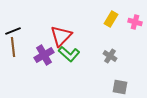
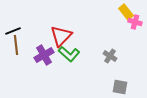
yellow rectangle: moved 15 px right, 7 px up; rotated 70 degrees counterclockwise
brown line: moved 3 px right, 2 px up
